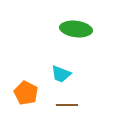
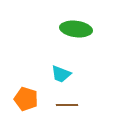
orange pentagon: moved 6 px down; rotated 10 degrees counterclockwise
